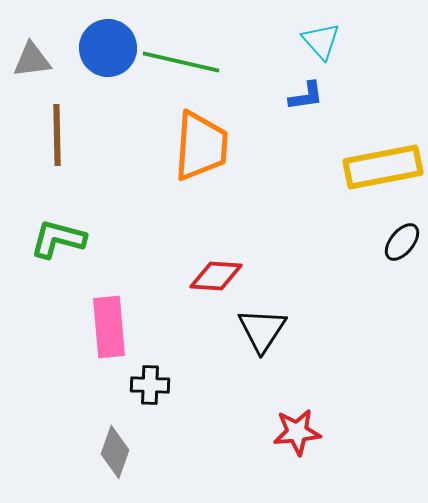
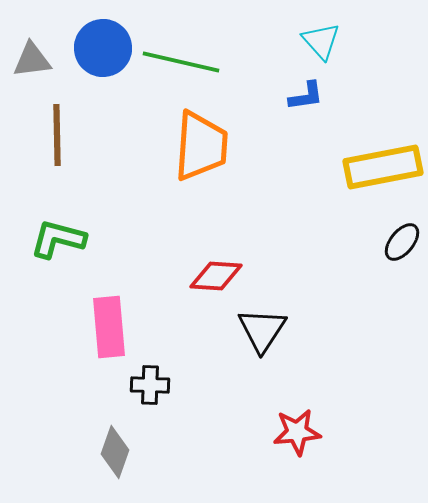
blue circle: moved 5 px left
